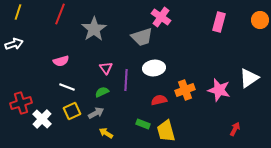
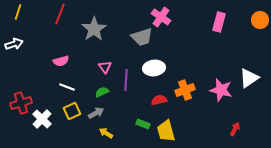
pink triangle: moved 1 px left, 1 px up
pink star: moved 2 px right
